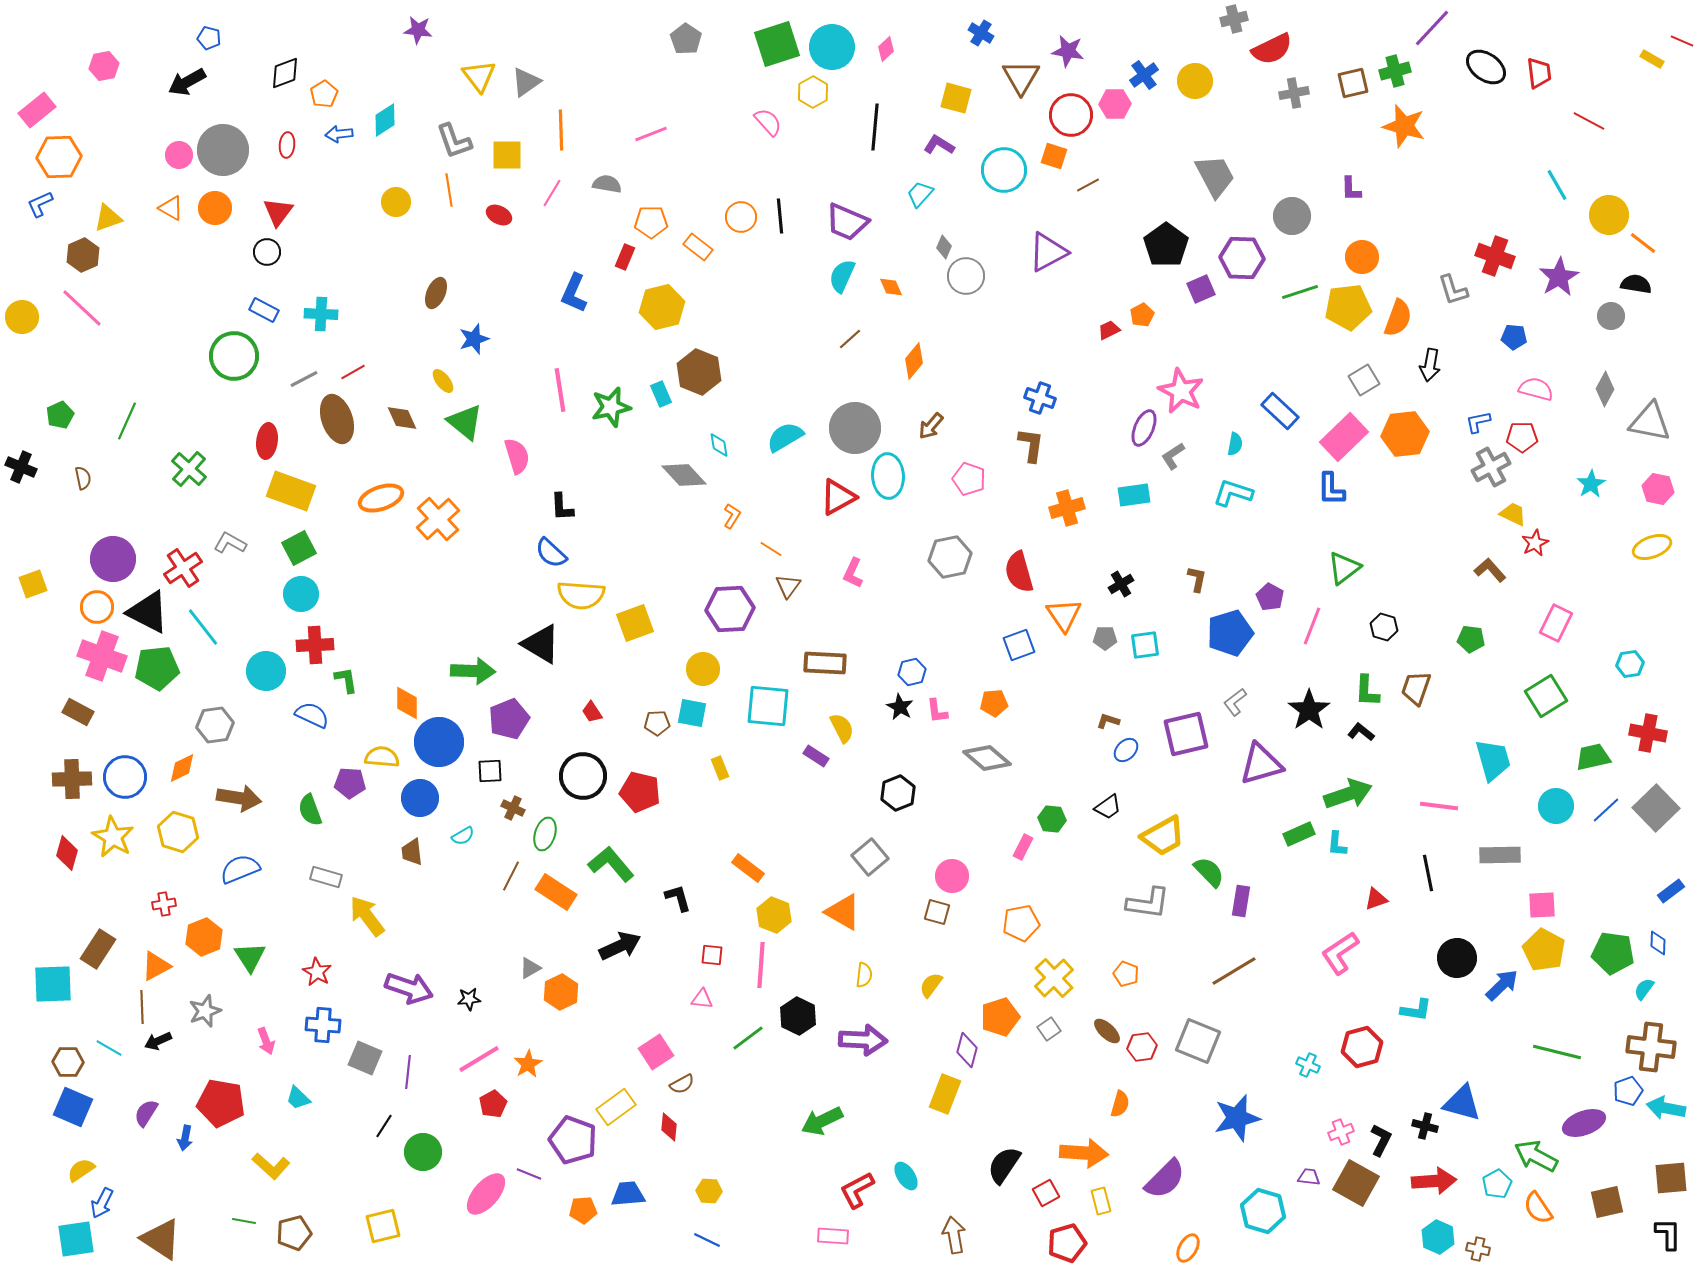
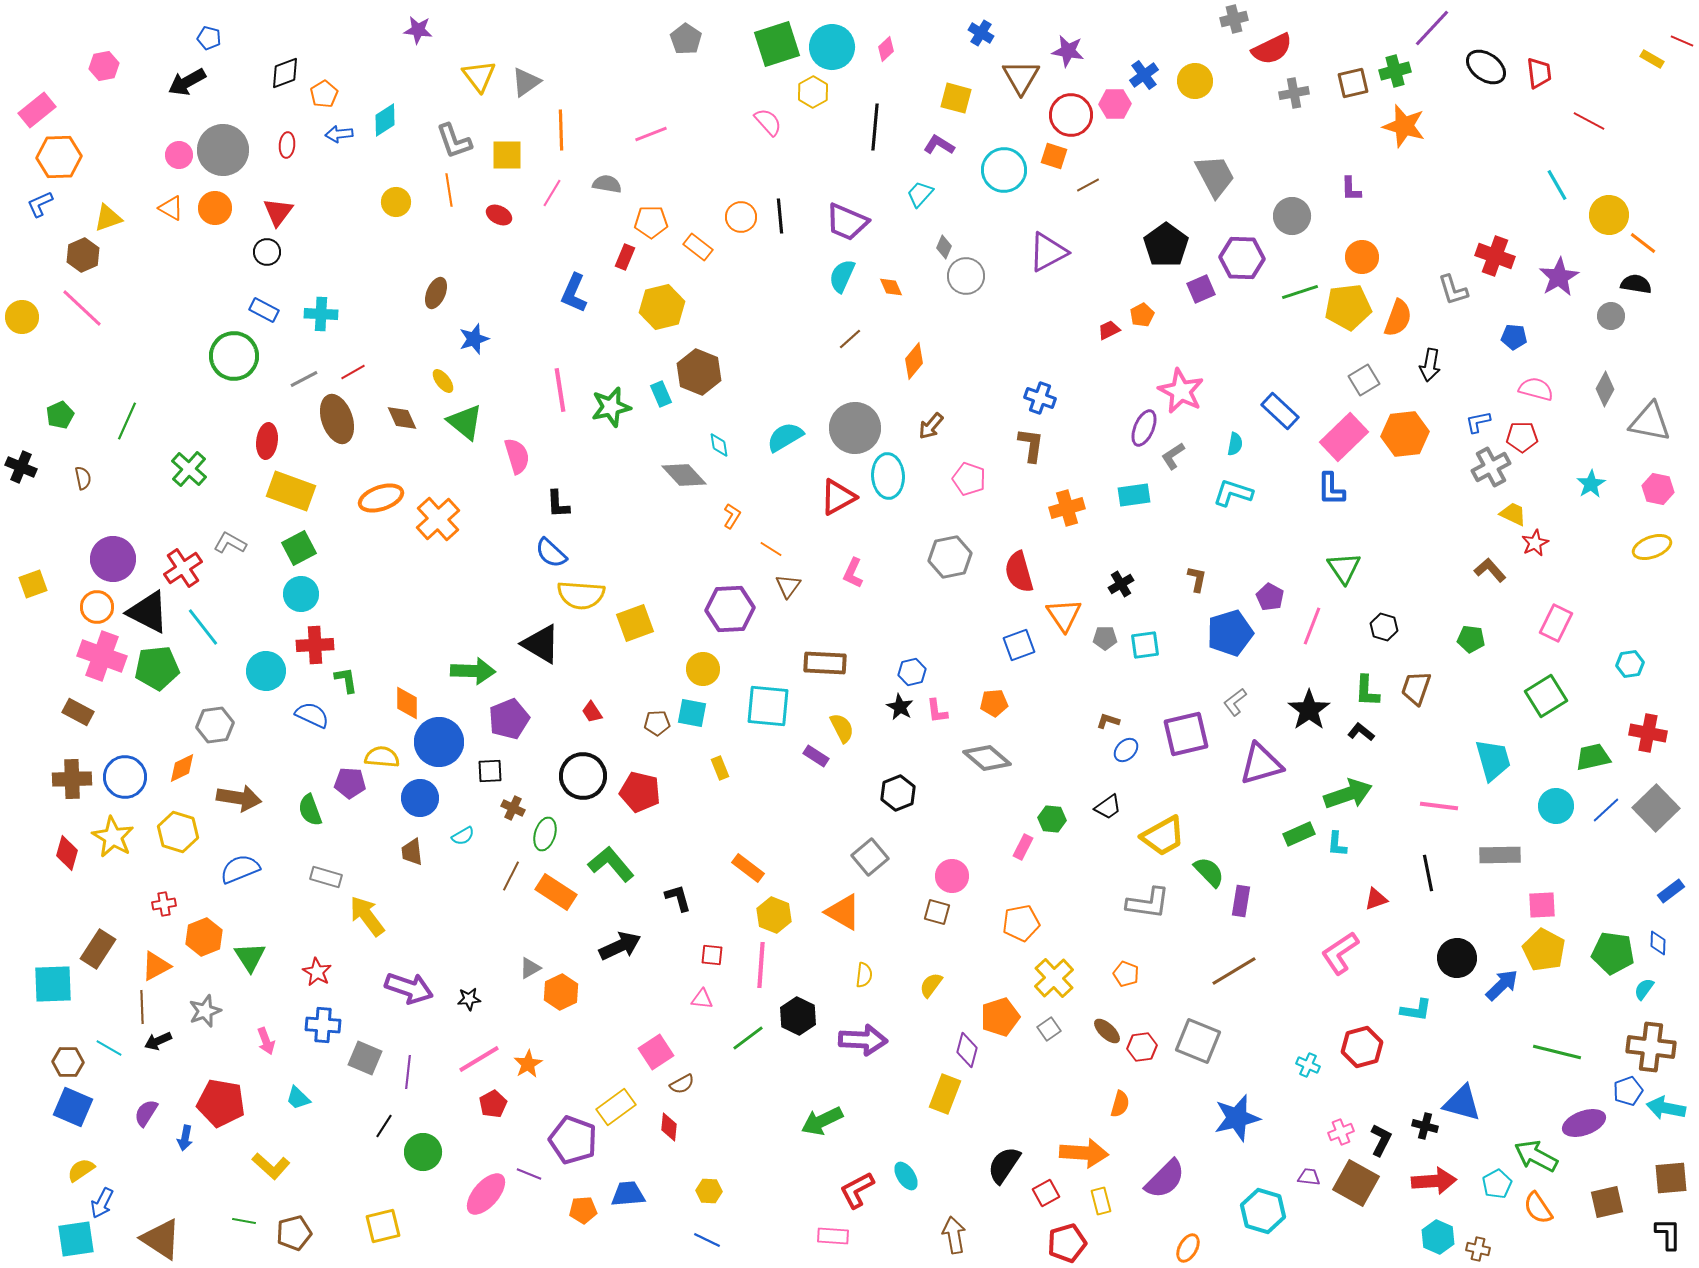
black L-shape at (562, 507): moved 4 px left, 3 px up
green triangle at (1344, 568): rotated 27 degrees counterclockwise
